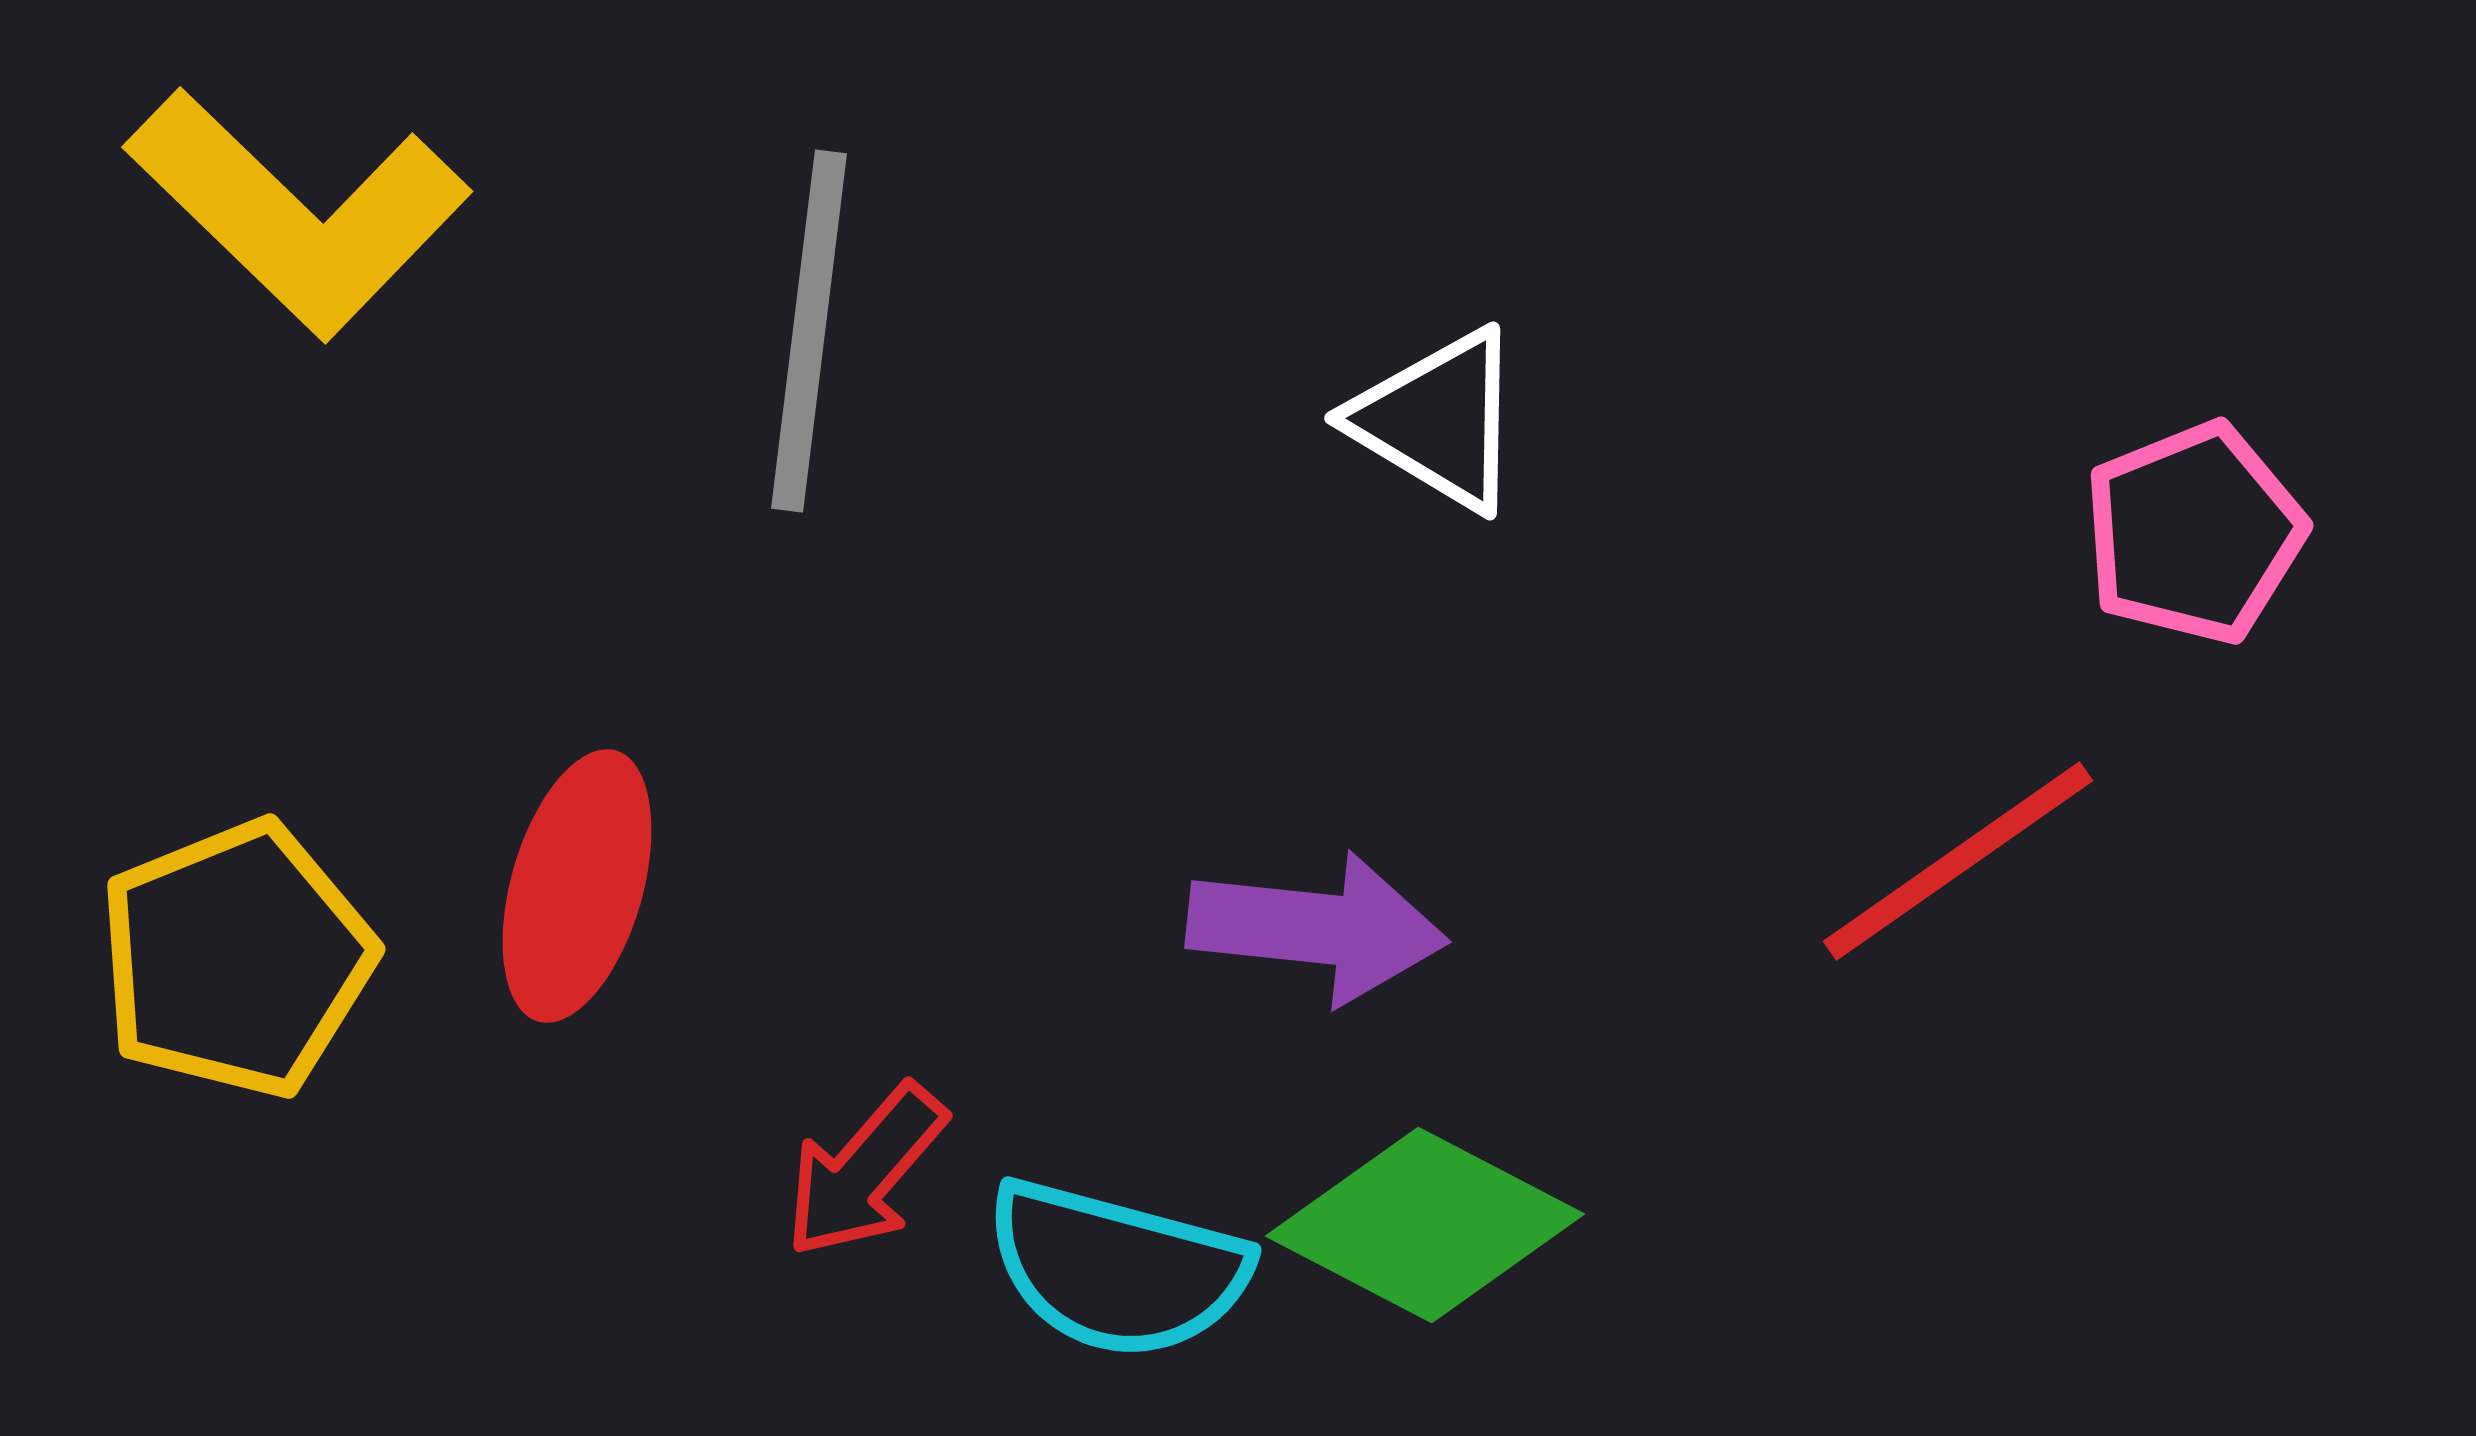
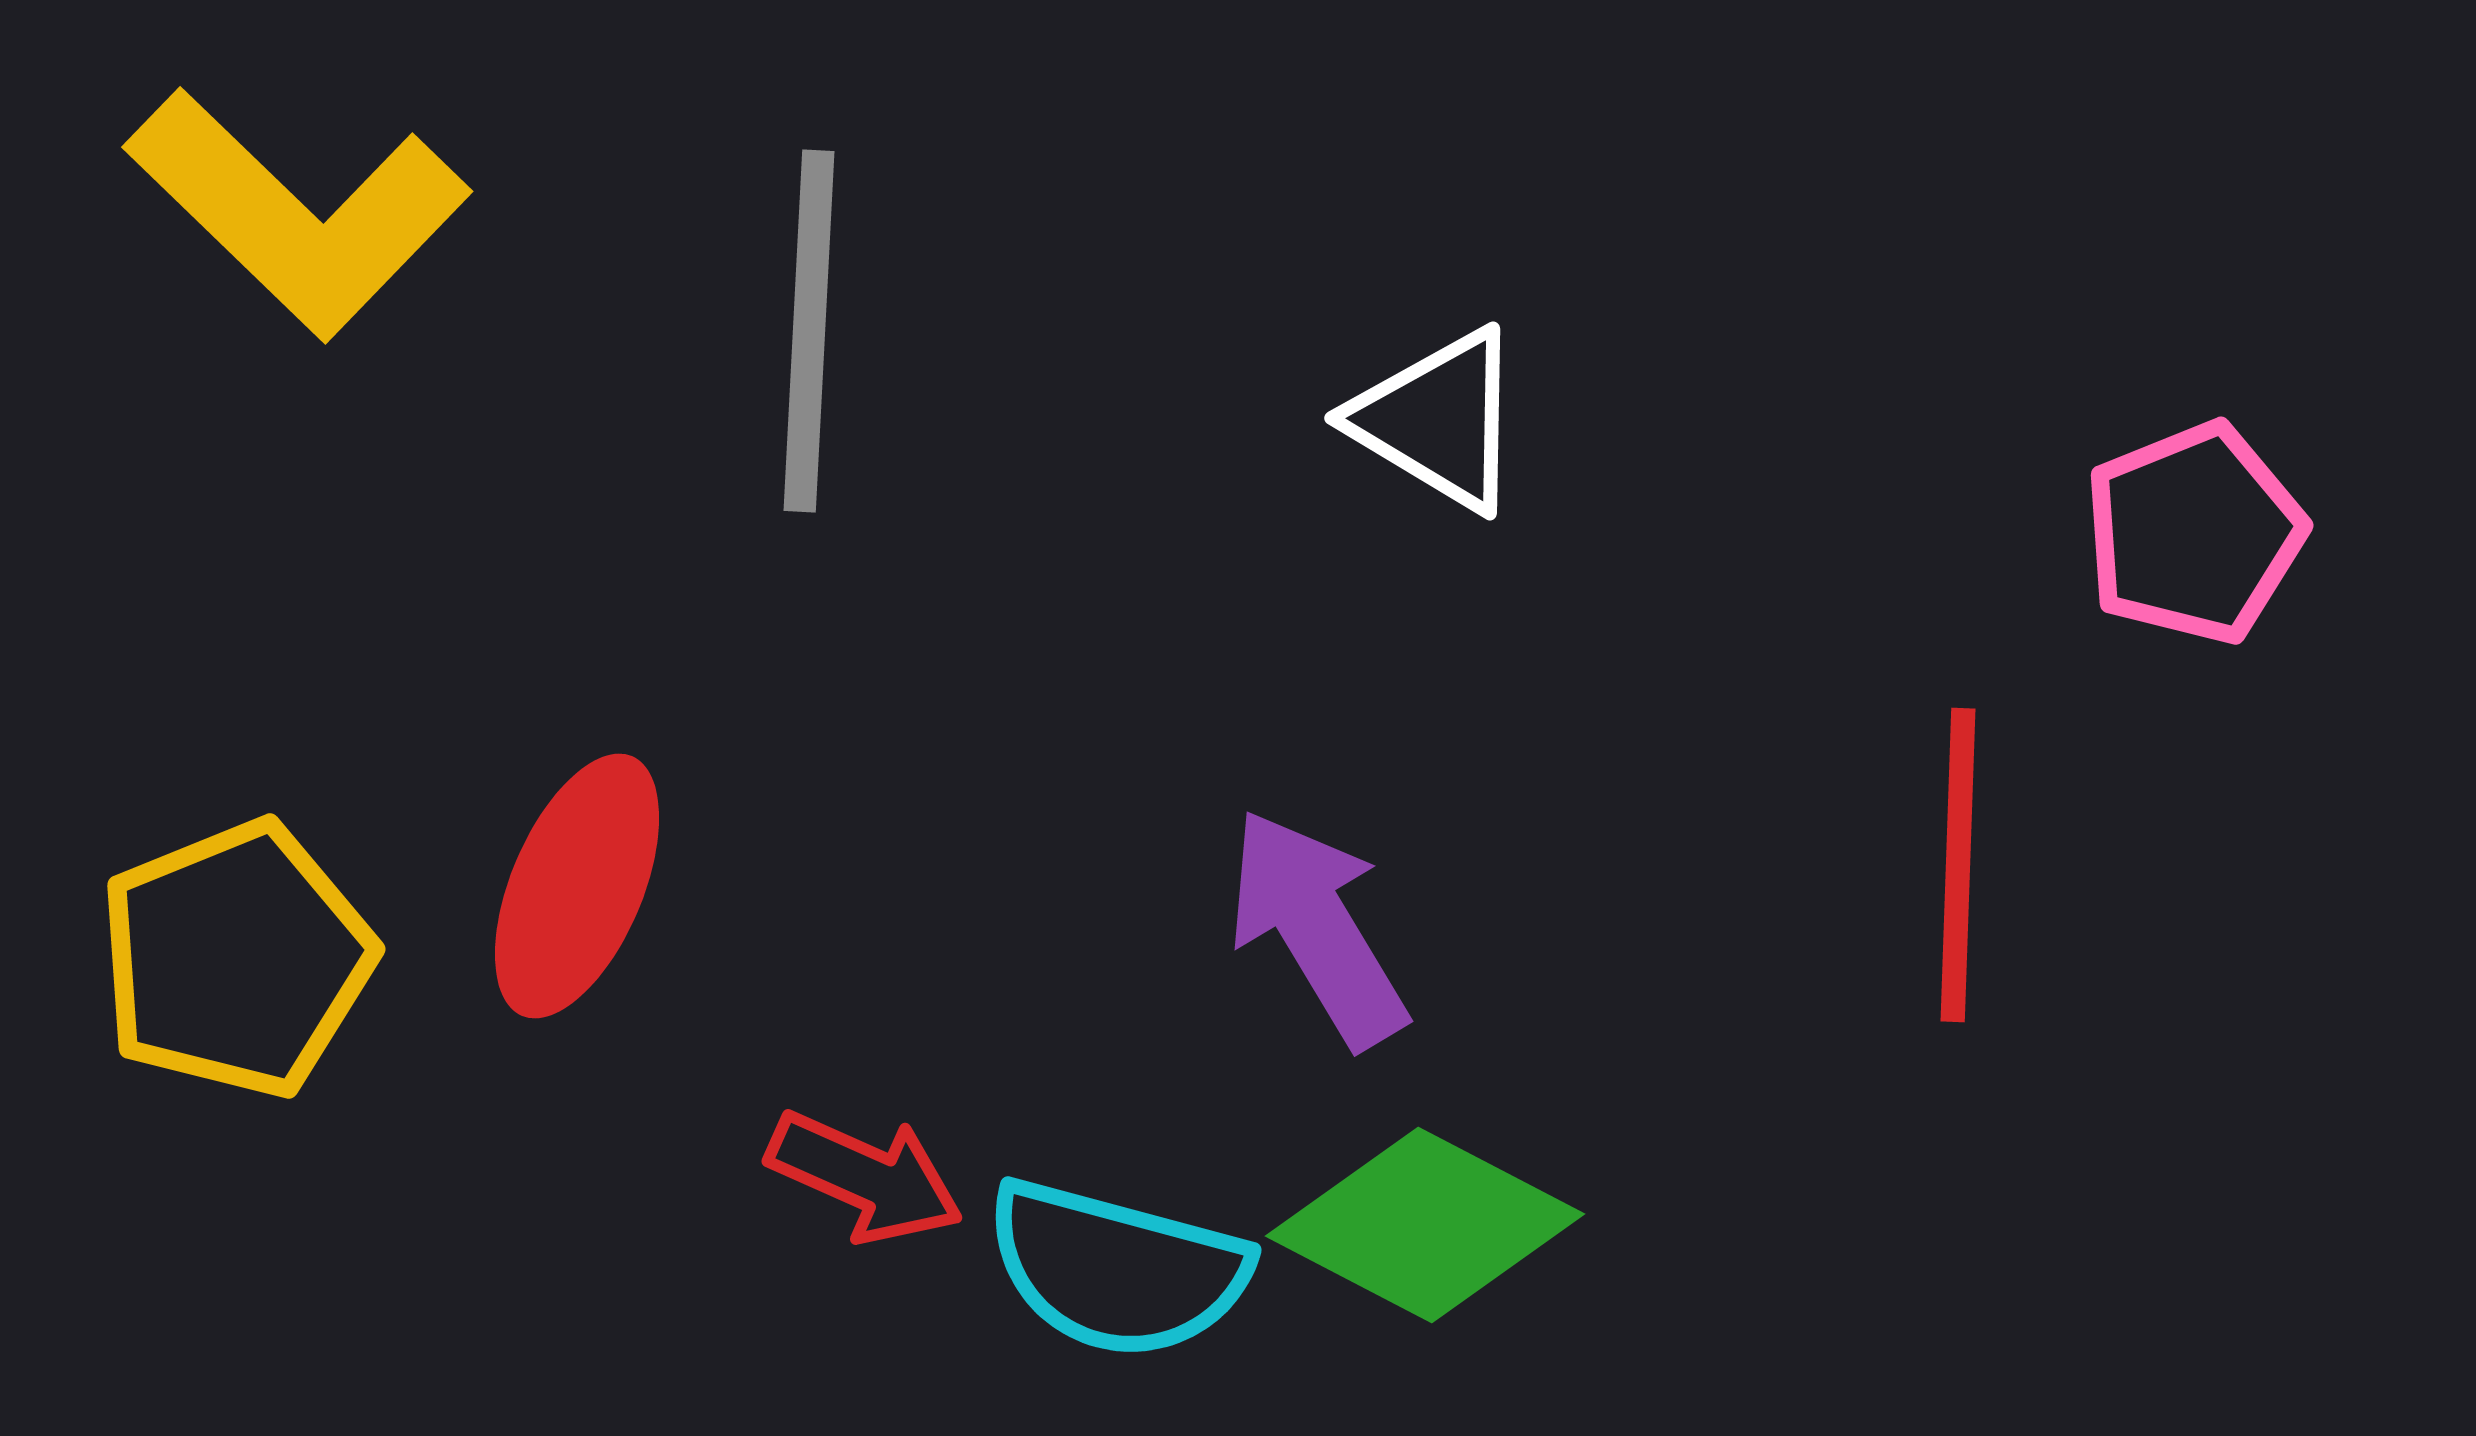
gray line: rotated 4 degrees counterclockwise
red line: moved 4 px down; rotated 53 degrees counterclockwise
red ellipse: rotated 7 degrees clockwise
purple arrow: rotated 127 degrees counterclockwise
red arrow: moved 6 px down; rotated 107 degrees counterclockwise
